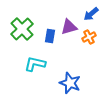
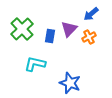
purple triangle: moved 2 px down; rotated 30 degrees counterclockwise
